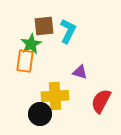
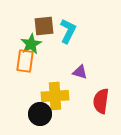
red semicircle: rotated 20 degrees counterclockwise
